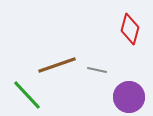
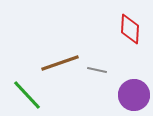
red diamond: rotated 12 degrees counterclockwise
brown line: moved 3 px right, 2 px up
purple circle: moved 5 px right, 2 px up
